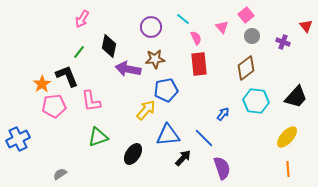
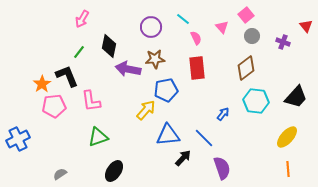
red rectangle: moved 2 px left, 4 px down
black ellipse: moved 19 px left, 17 px down
